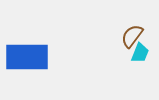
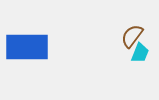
blue rectangle: moved 10 px up
